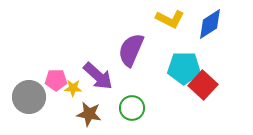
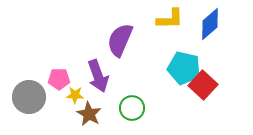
yellow L-shape: rotated 28 degrees counterclockwise
blue diamond: rotated 8 degrees counterclockwise
purple semicircle: moved 11 px left, 10 px up
cyan pentagon: rotated 12 degrees clockwise
purple arrow: rotated 28 degrees clockwise
pink pentagon: moved 3 px right, 1 px up
yellow star: moved 2 px right, 7 px down
brown star: rotated 20 degrees clockwise
